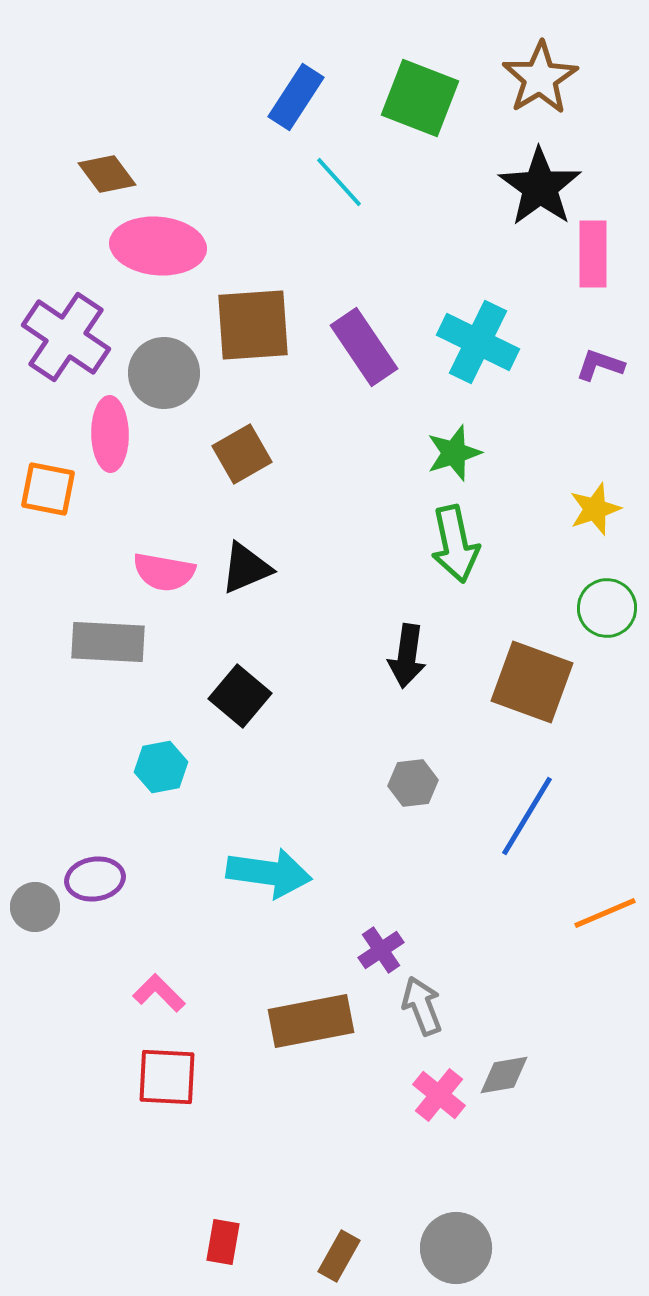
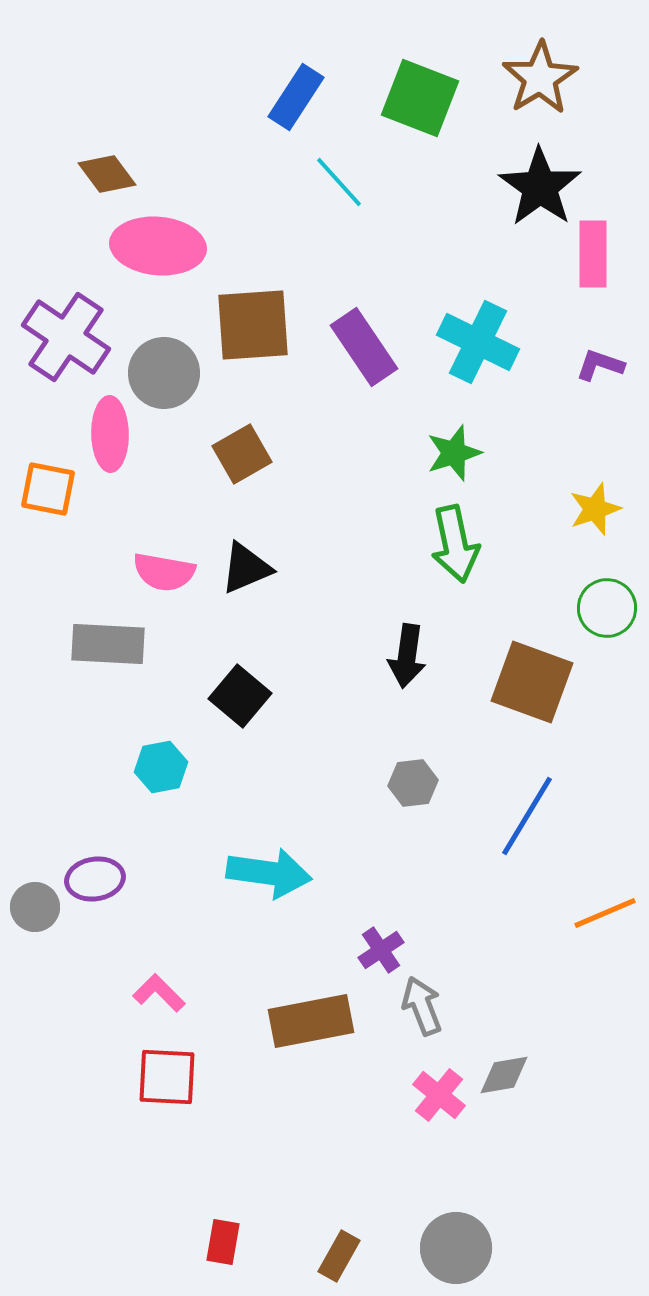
gray rectangle at (108, 642): moved 2 px down
